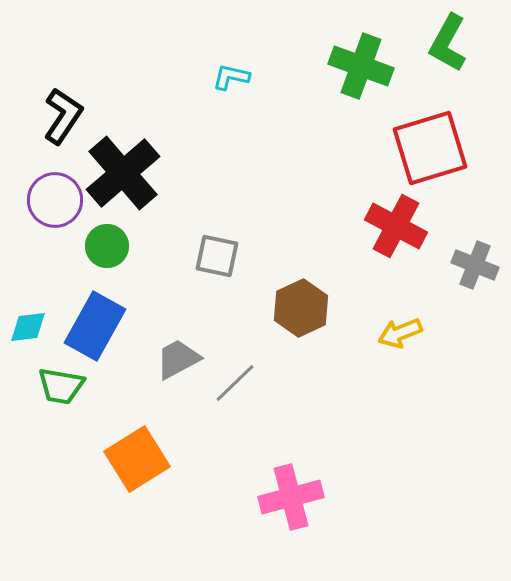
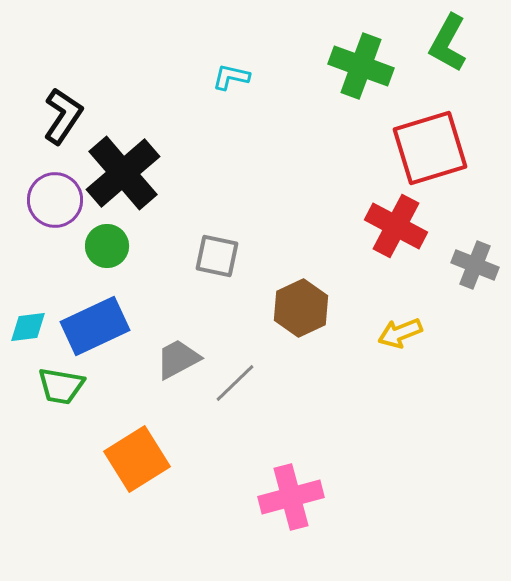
blue rectangle: rotated 36 degrees clockwise
